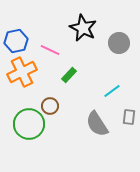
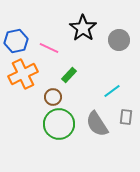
black star: rotated 8 degrees clockwise
gray circle: moved 3 px up
pink line: moved 1 px left, 2 px up
orange cross: moved 1 px right, 2 px down
brown circle: moved 3 px right, 9 px up
gray rectangle: moved 3 px left
green circle: moved 30 px right
